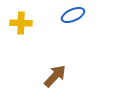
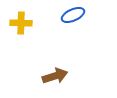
brown arrow: rotated 30 degrees clockwise
